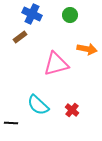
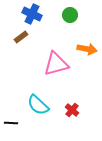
brown rectangle: moved 1 px right
